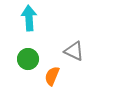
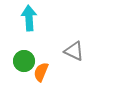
green circle: moved 4 px left, 2 px down
orange semicircle: moved 11 px left, 4 px up
